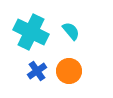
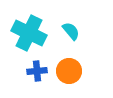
cyan cross: moved 2 px left, 1 px down
blue cross: rotated 30 degrees clockwise
